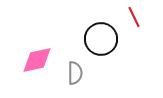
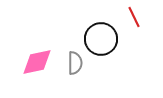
pink diamond: moved 2 px down
gray semicircle: moved 10 px up
